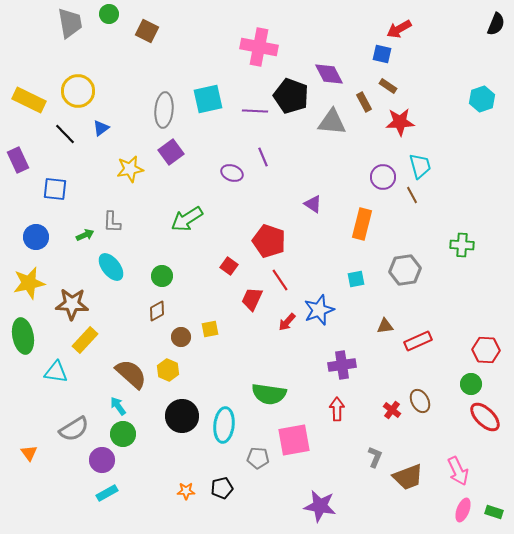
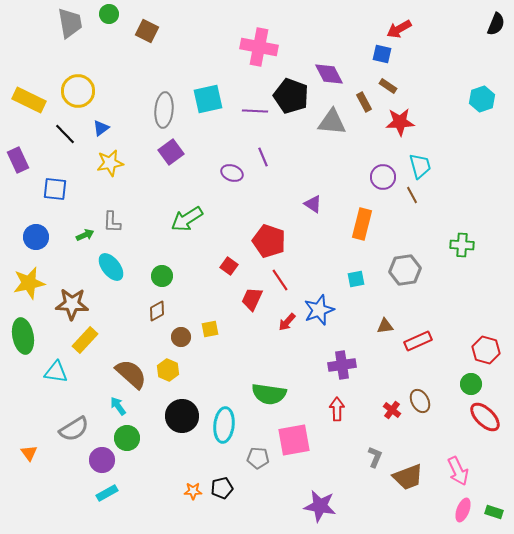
yellow star at (130, 169): moved 20 px left, 6 px up
red hexagon at (486, 350): rotated 12 degrees clockwise
green circle at (123, 434): moved 4 px right, 4 px down
orange star at (186, 491): moved 7 px right
